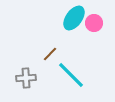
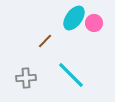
brown line: moved 5 px left, 13 px up
